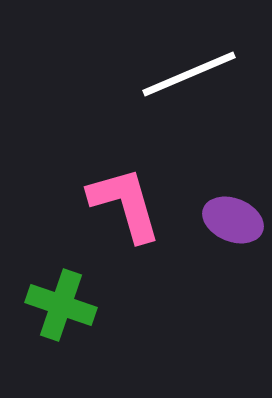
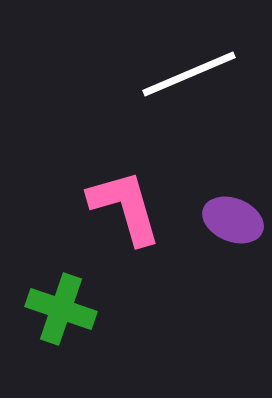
pink L-shape: moved 3 px down
green cross: moved 4 px down
